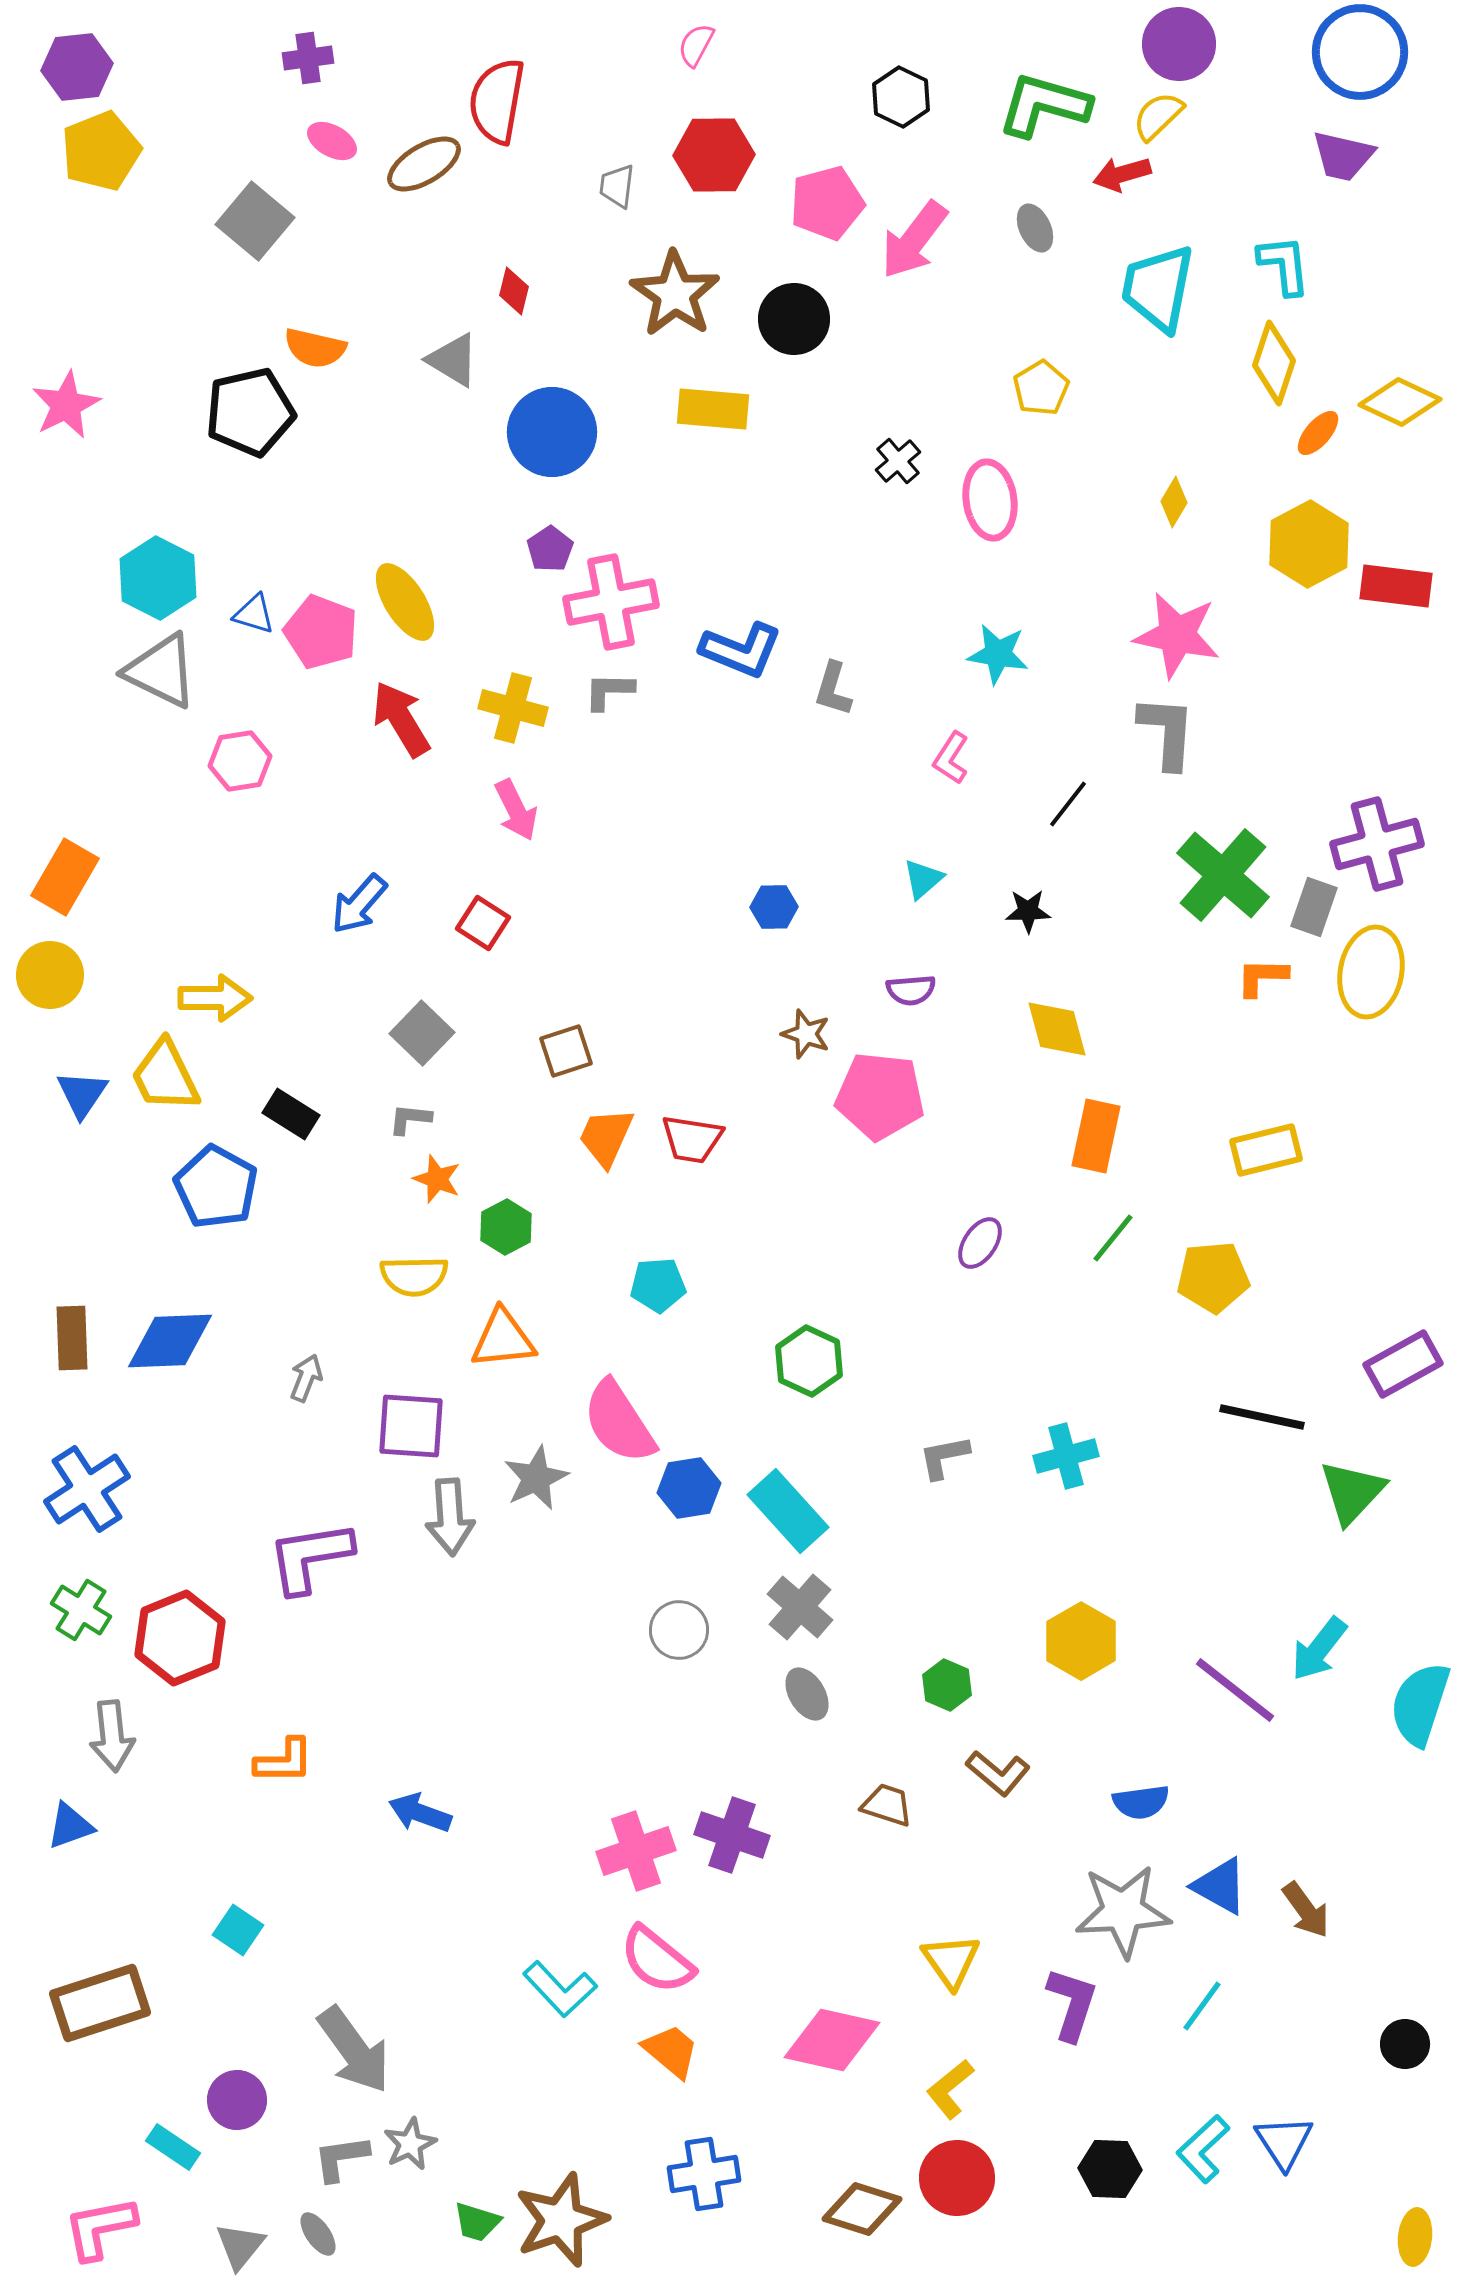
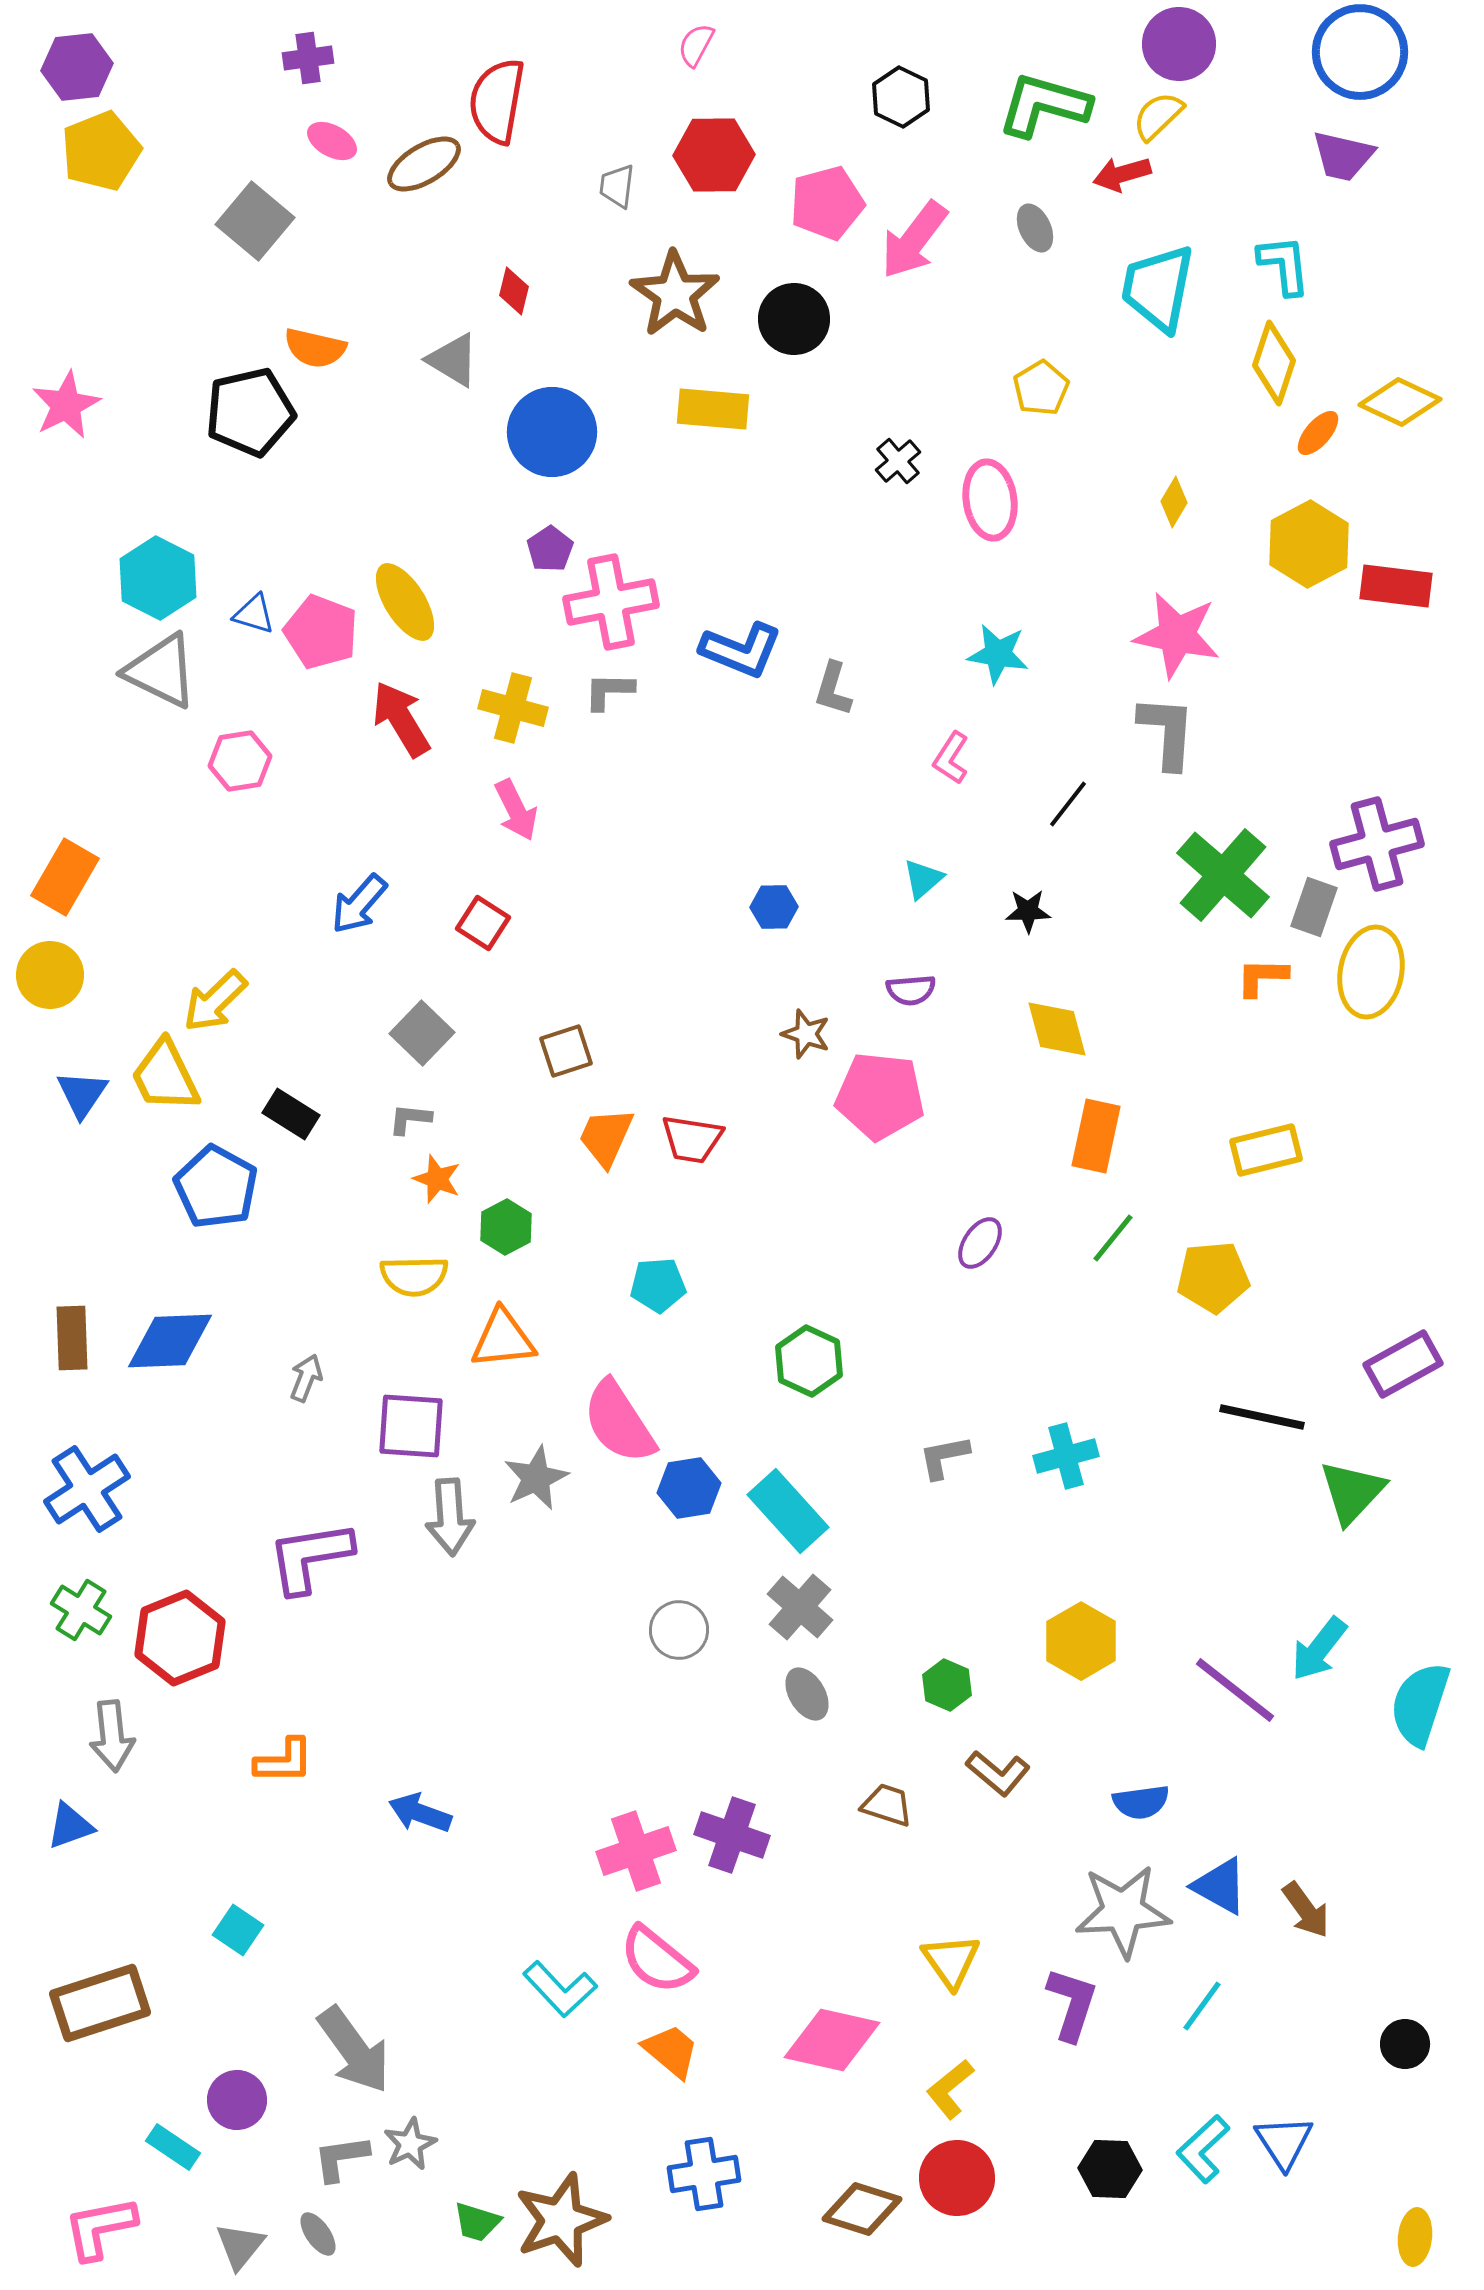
yellow arrow at (215, 998): moved 3 px down; rotated 136 degrees clockwise
